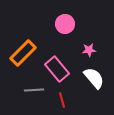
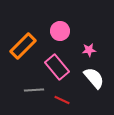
pink circle: moved 5 px left, 7 px down
orange rectangle: moved 7 px up
pink rectangle: moved 2 px up
red line: rotated 49 degrees counterclockwise
